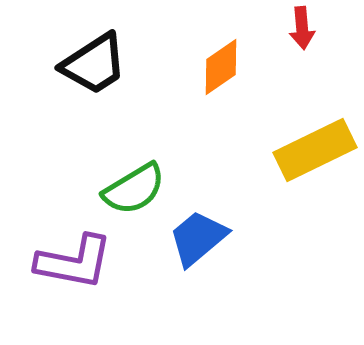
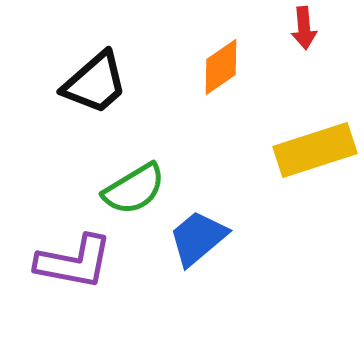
red arrow: moved 2 px right
black trapezoid: moved 1 px right, 19 px down; rotated 8 degrees counterclockwise
yellow rectangle: rotated 8 degrees clockwise
